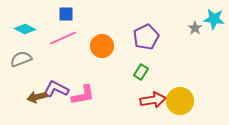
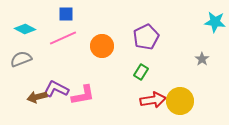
cyan star: moved 1 px right, 3 px down
gray star: moved 7 px right, 31 px down
